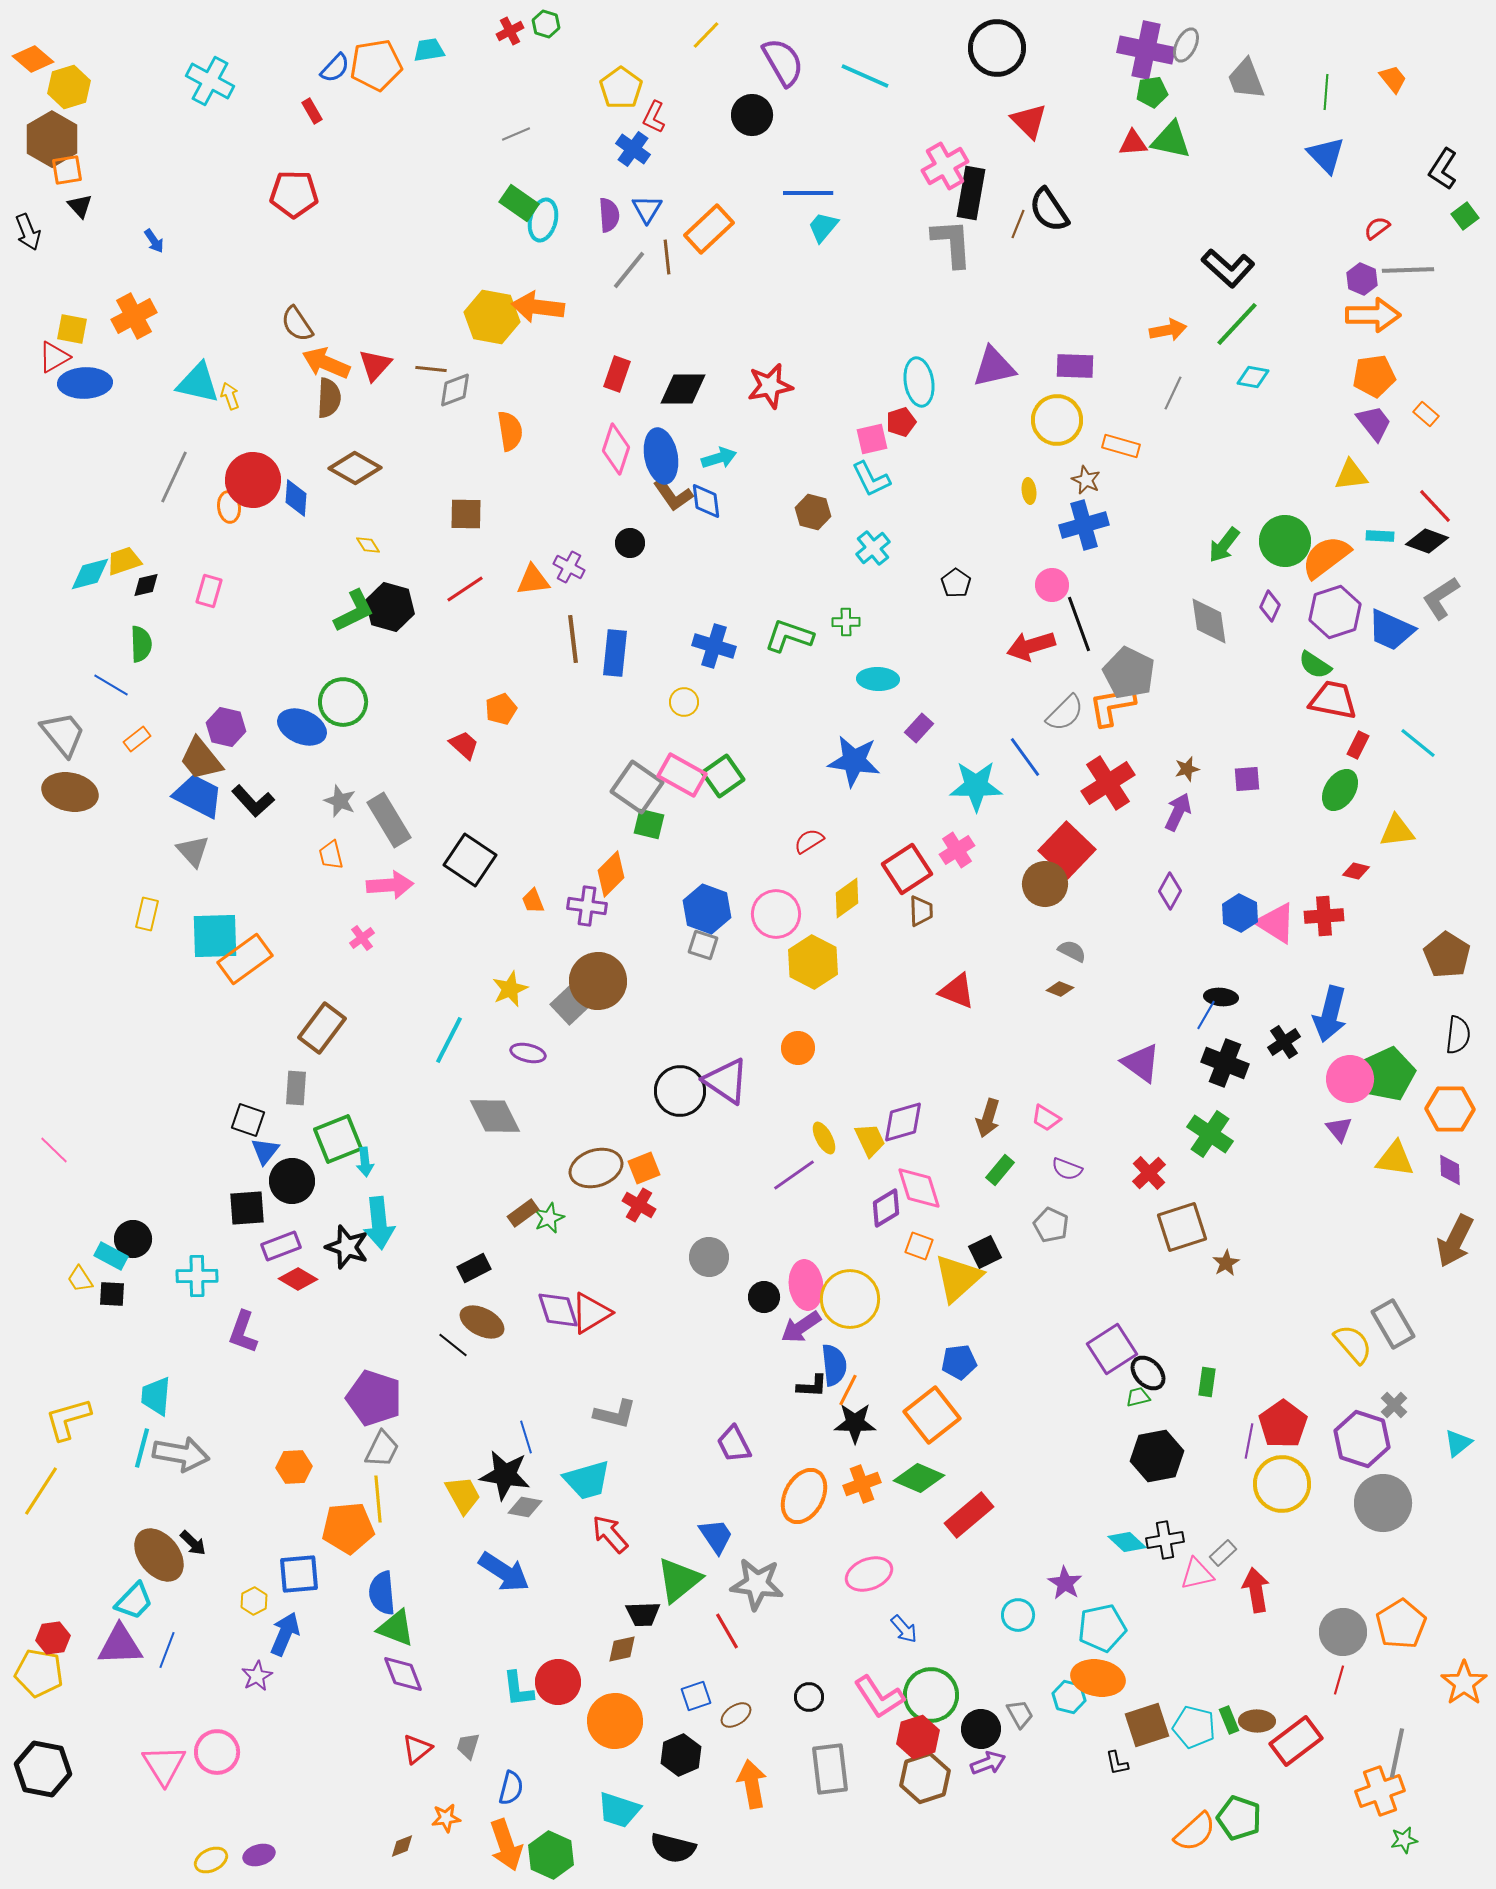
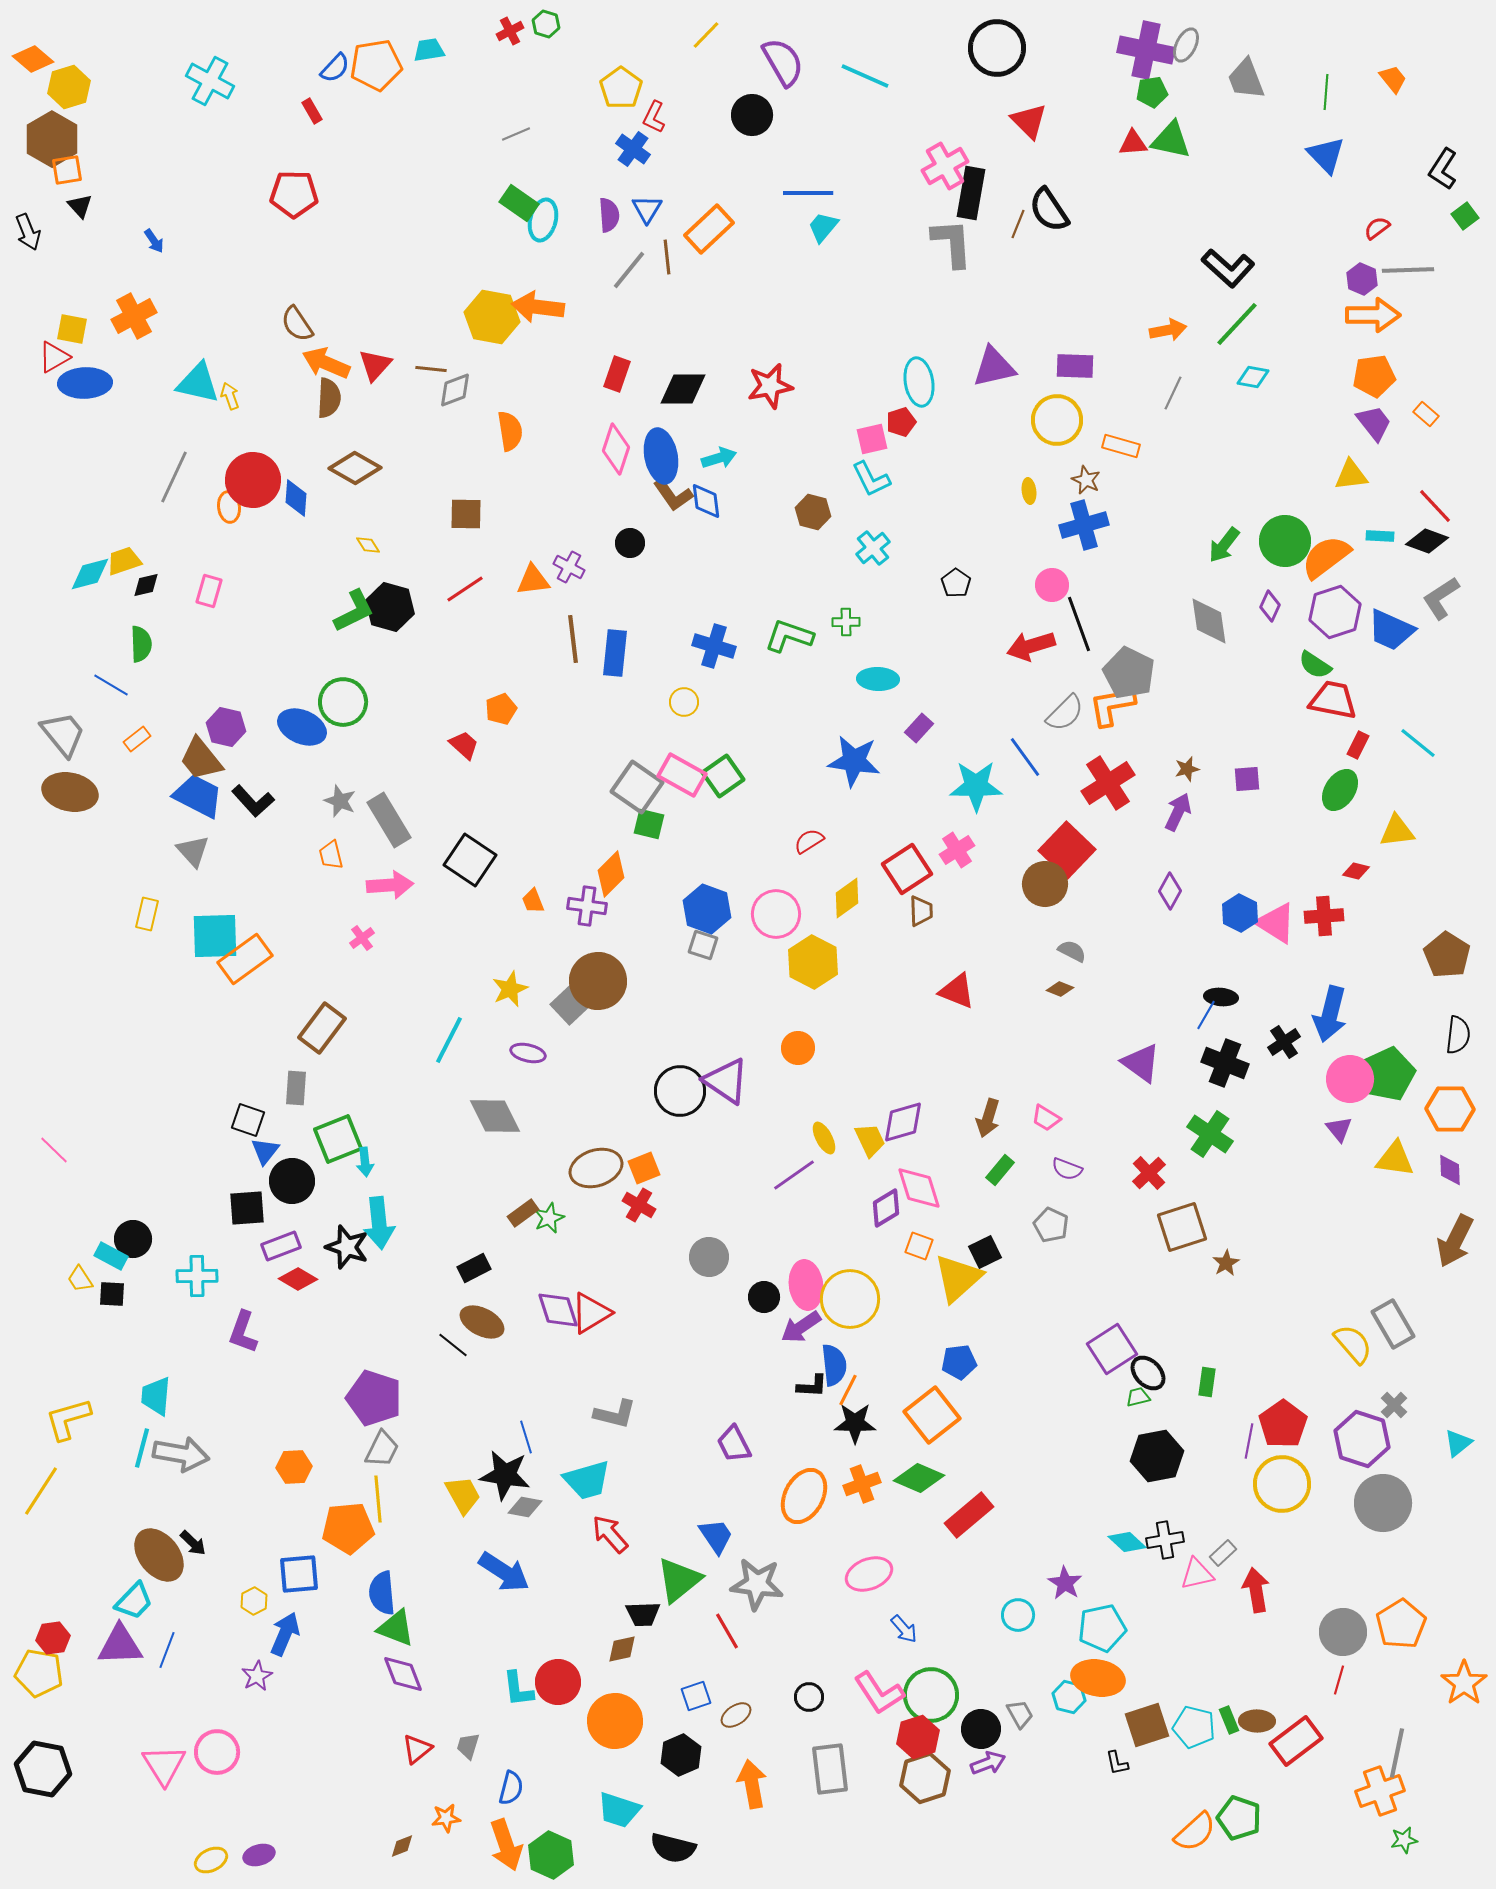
pink L-shape at (879, 1697): moved 4 px up
